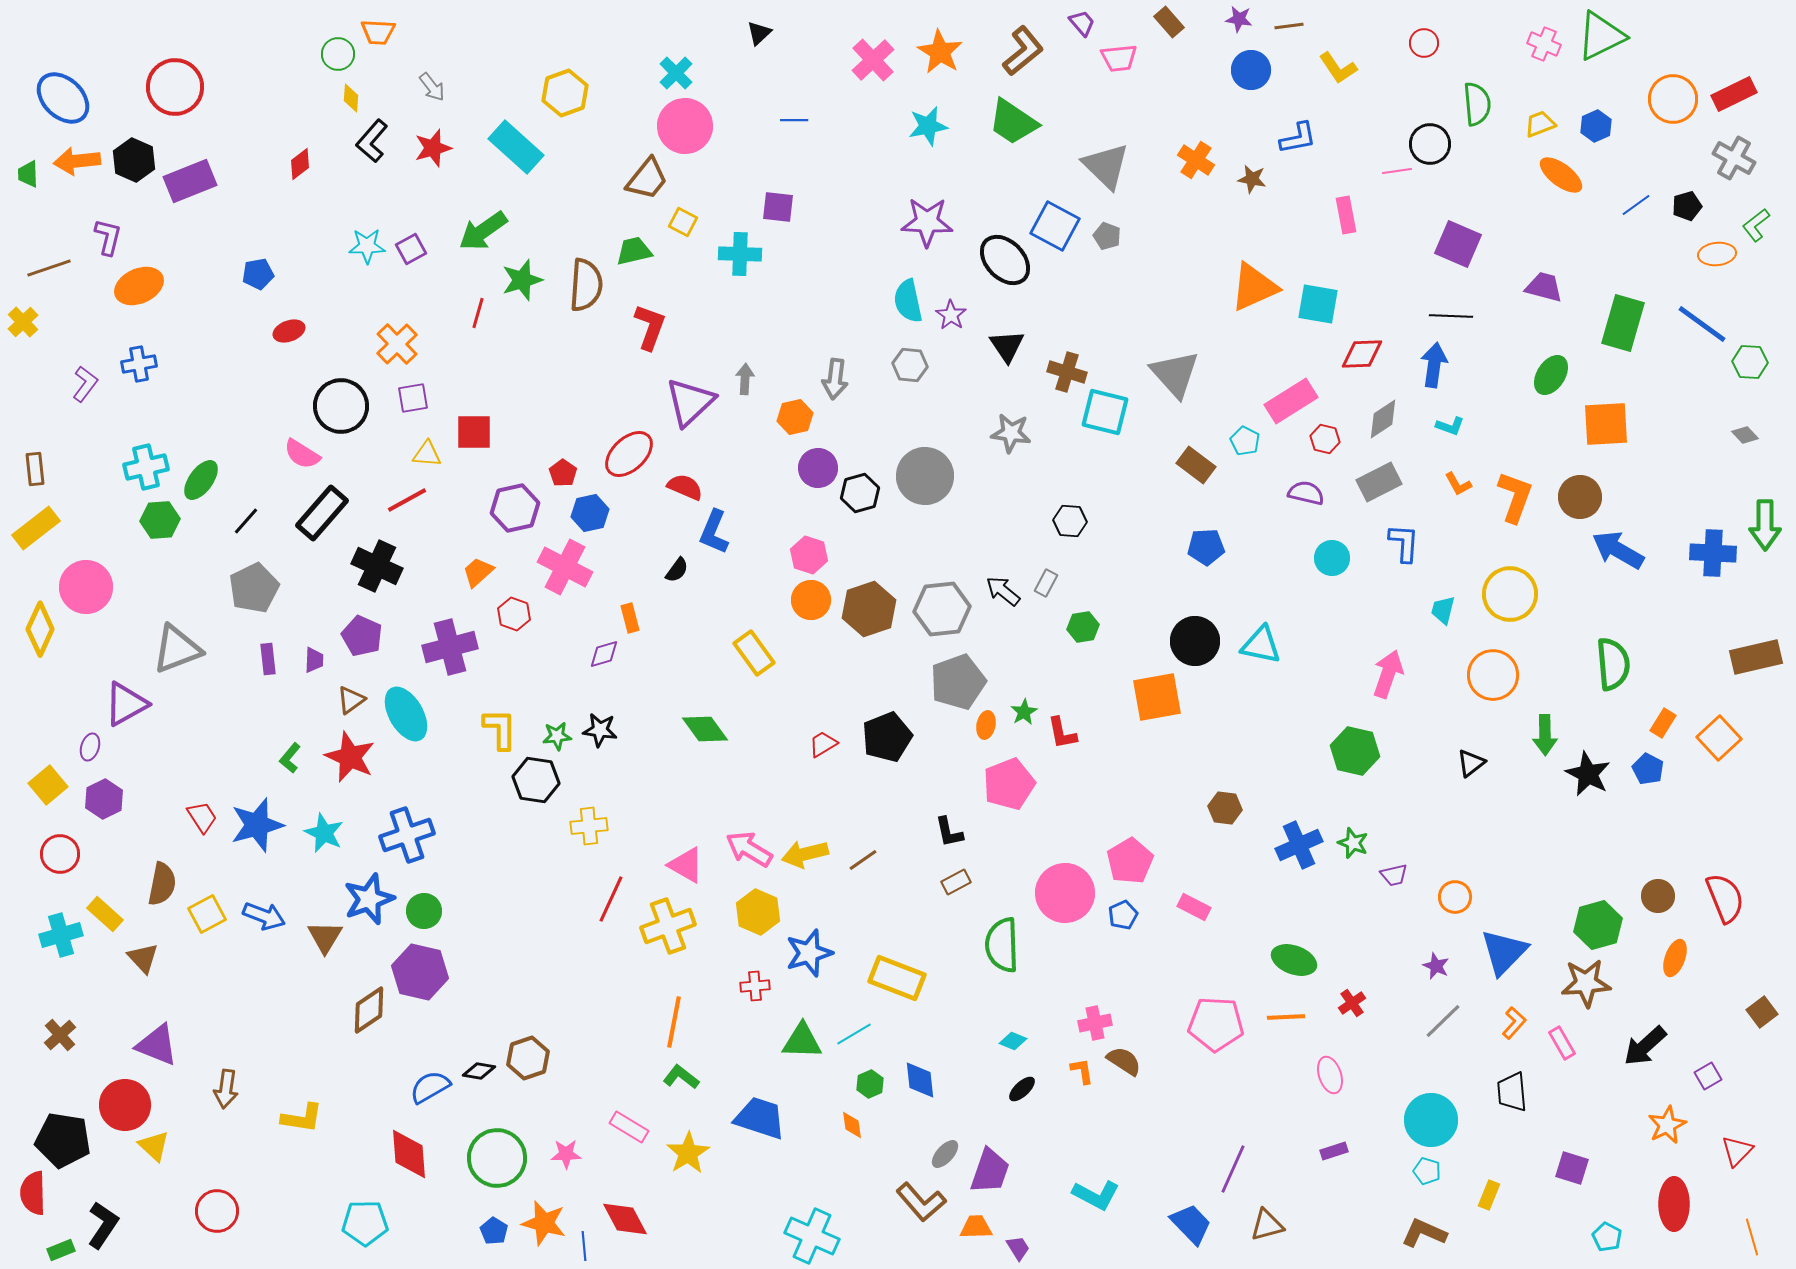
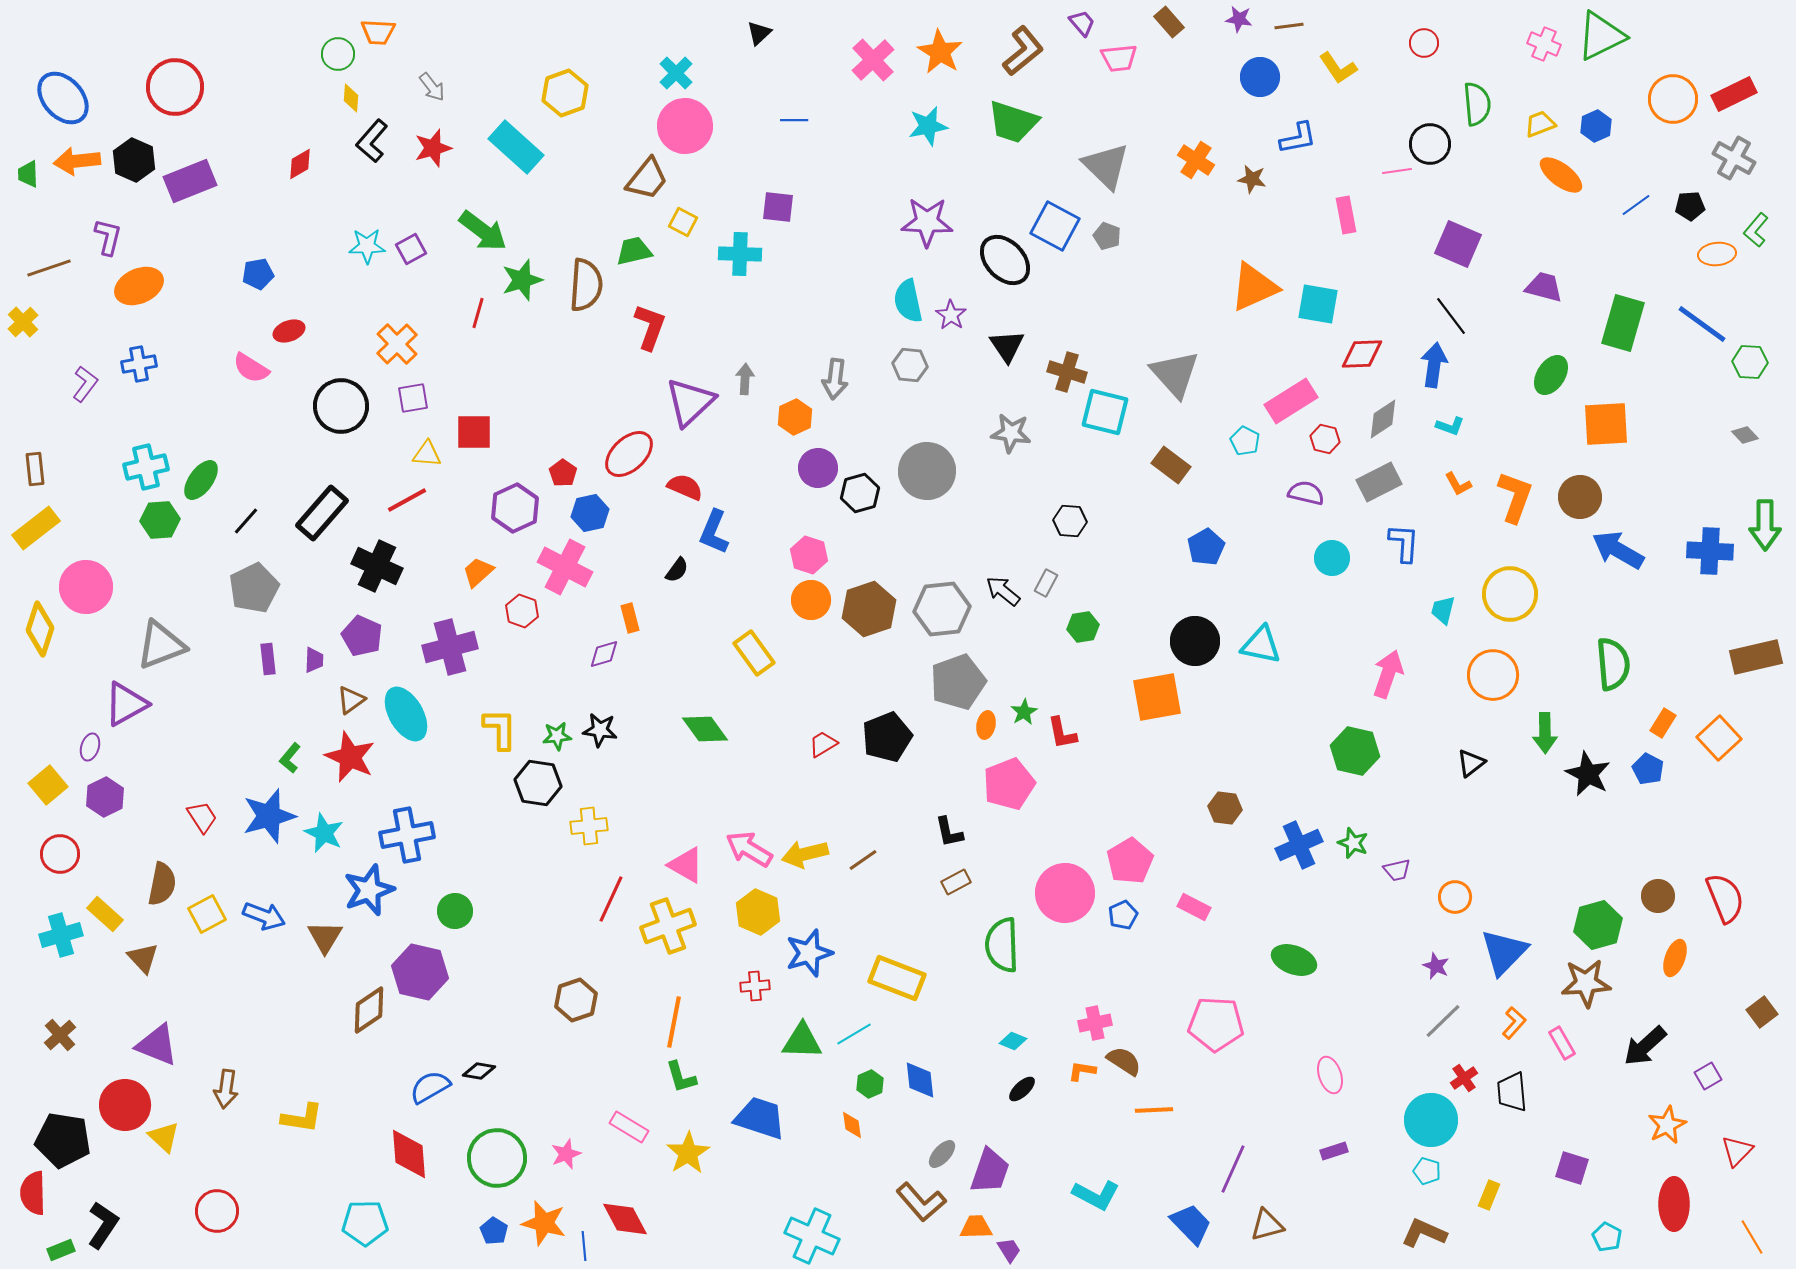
blue circle at (1251, 70): moved 9 px right, 7 px down
blue ellipse at (63, 98): rotated 4 degrees clockwise
green trapezoid at (1013, 122): rotated 16 degrees counterclockwise
red diamond at (300, 164): rotated 8 degrees clockwise
black pentagon at (1687, 206): moved 3 px right; rotated 12 degrees clockwise
green L-shape at (1756, 225): moved 5 px down; rotated 12 degrees counterclockwise
green arrow at (483, 231): rotated 108 degrees counterclockwise
black line at (1451, 316): rotated 51 degrees clockwise
orange hexagon at (795, 417): rotated 12 degrees counterclockwise
pink semicircle at (302, 454): moved 51 px left, 86 px up
brown rectangle at (1196, 465): moved 25 px left
gray circle at (925, 476): moved 2 px right, 5 px up
purple hexagon at (515, 508): rotated 12 degrees counterclockwise
blue pentagon at (1206, 547): rotated 27 degrees counterclockwise
blue cross at (1713, 553): moved 3 px left, 2 px up
red hexagon at (514, 614): moved 8 px right, 3 px up
yellow diamond at (40, 629): rotated 6 degrees counterclockwise
gray triangle at (177, 649): moved 16 px left, 4 px up
green arrow at (1545, 735): moved 2 px up
black hexagon at (536, 780): moved 2 px right, 3 px down
purple hexagon at (104, 799): moved 1 px right, 2 px up
blue star at (257, 825): moved 12 px right, 9 px up
blue cross at (407, 835): rotated 8 degrees clockwise
purple trapezoid at (1394, 875): moved 3 px right, 5 px up
blue star at (369, 899): moved 9 px up
green circle at (424, 911): moved 31 px right
red cross at (1352, 1003): moved 112 px right, 75 px down
orange line at (1286, 1017): moved 132 px left, 93 px down
brown hexagon at (528, 1058): moved 48 px right, 58 px up
orange L-shape at (1082, 1071): rotated 72 degrees counterclockwise
green L-shape at (681, 1077): rotated 144 degrees counterclockwise
yellow triangle at (154, 1146): moved 10 px right, 9 px up
pink star at (566, 1154): rotated 20 degrees counterclockwise
gray ellipse at (945, 1154): moved 3 px left
orange line at (1752, 1237): rotated 15 degrees counterclockwise
purple trapezoid at (1018, 1248): moved 9 px left, 2 px down
